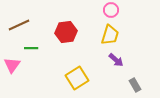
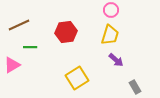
green line: moved 1 px left, 1 px up
pink triangle: rotated 24 degrees clockwise
gray rectangle: moved 2 px down
